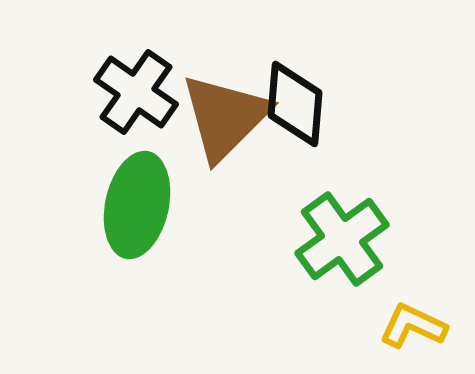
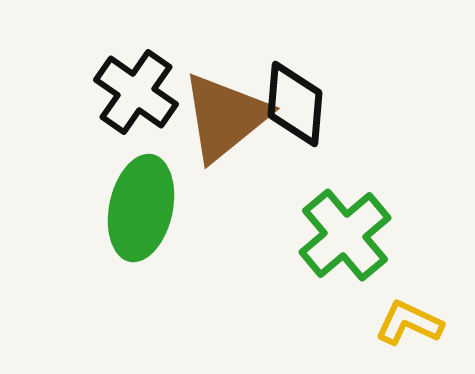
brown triangle: rotated 6 degrees clockwise
green ellipse: moved 4 px right, 3 px down
green cross: moved 3 px right, 4 px up; rotated 4 degrees counterclockwise
yellow L-shape: moved 4 px left, 3 px up
